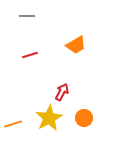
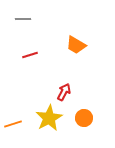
gray line: moved 4 px left, 3 px down
orange trapezoid: rotated 60 degrees clockwise
red arrow: moved 2 px right
